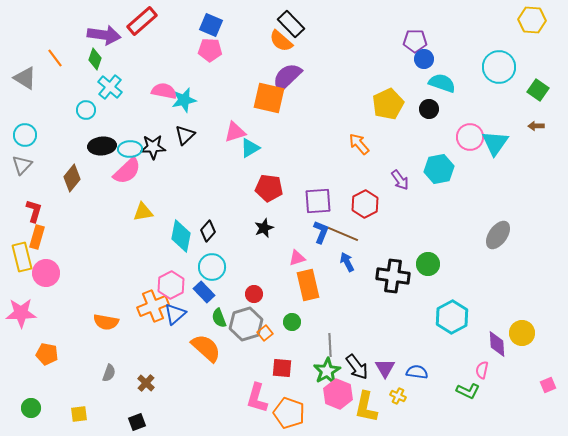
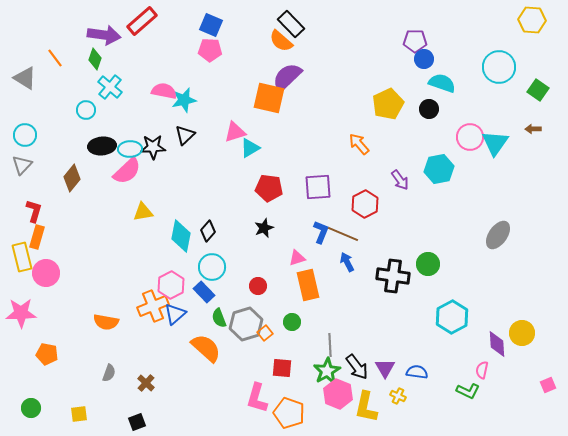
brown arrow at (536, 126): moved 3 px left, 3 px down
purple square at (318, 201): moved 14 px up
red circle at (254, 294): moved 4 px right, 8 px up
